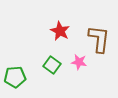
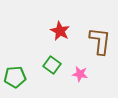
brown L-shape: moved 1 px right, 2 px down
pink star: moved 1 px right, 12 px down
